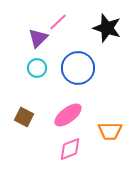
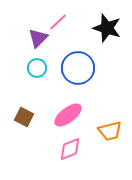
orange trapezoid: rotated 15 degrees counterclockwise
